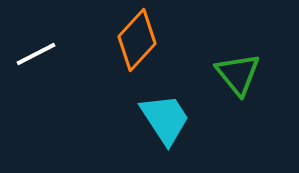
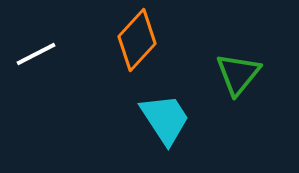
green triangle: rotated 18 degrees clockwise
